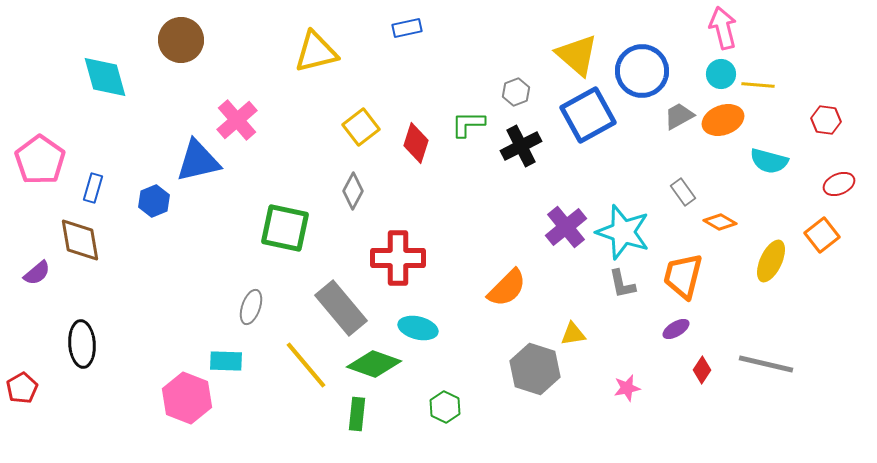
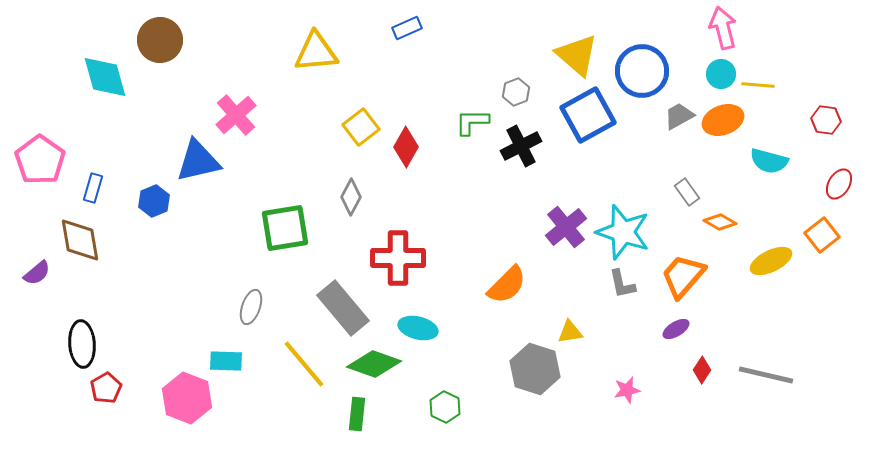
blue rectangle at (407, 28): rotated 12 degrees counterclockwise
brown circle at (181, 40): moved 21 px left
yellow triangle at (316, 52): rotated 9 degrees clockwise
pink cross at (237, 120): moved 1 px left, 5 px up
green L-shape at (468, 124): moved 4 px right, 2 px up
red diamond at (416, 143): moved 10 px left, 4 px down; rotated 12 degrees clockwise
red ellipse at (839, 184): rotated 36 degrees counterclockwise
gray diamond at (353, 191): moved 2 px left, 6 px down
gray rectangle at (683, 192): moved 4 px right
green square at (285, 228): rotated 21 degrees counterclockwise
yellow ellipse at (771, 261): rotated 39 degrees clockwise
orange trapezoid at (683, 276): rotated 27 degrees clockwise
orange semicircle at (507, 288): moved 3 px up
gray rectangle at (341, 308): moved 2 px right
yellow triangle at (573, 334): moved 3 px left, 2 px up
gray line at (766, 364): moved 11 px down
yellow line at (306, 365): moved 2 px left, 1 px up
red pentagon at (22, 388): moved 84 px right
pink star at (627, 388): moved 2 px down
